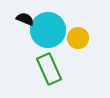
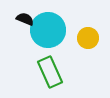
yellow circle: moved 10 px right
green rectangle: moved 1 px right, 3 px down
